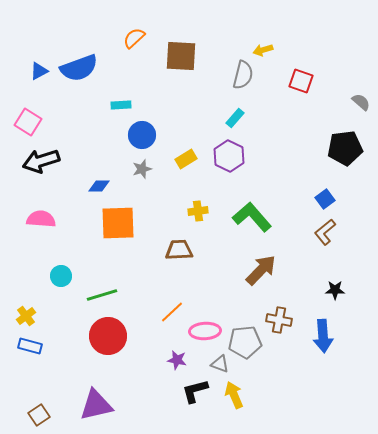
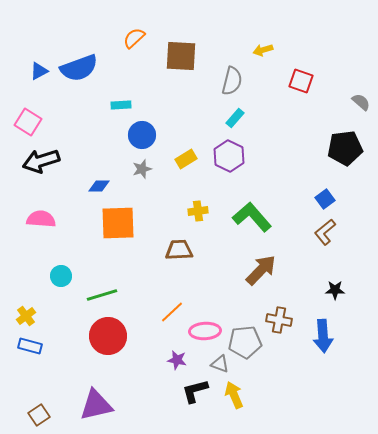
gray semicircle at (243, 75): moved 11 px left, 6 px down
